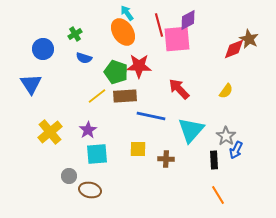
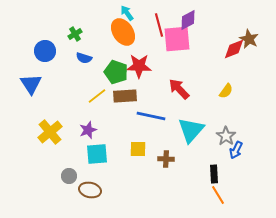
blue circle: moved 2 px right, 2 px down
purple star: rotated 12 degrees clockwise
black rectangle: moved 14 px down
